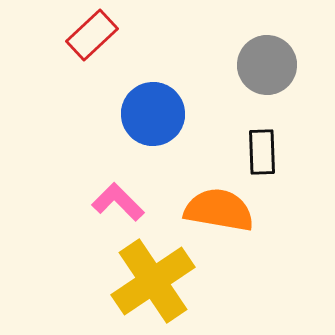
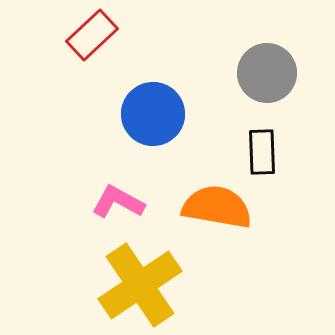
gray circle: moved 8 px down
pink L-shape: rotated 16 degrees counterclockwise
orange semicircle: moved 2 px left, 3 px up
yellow cross: moved 13 px left, 4 px down
